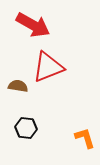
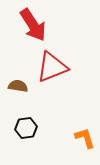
red arrow: rotated 28 degrees clockwise
red triangle: moved 4 px right
black hexagon: rotated 15 degrees counterclockwise
